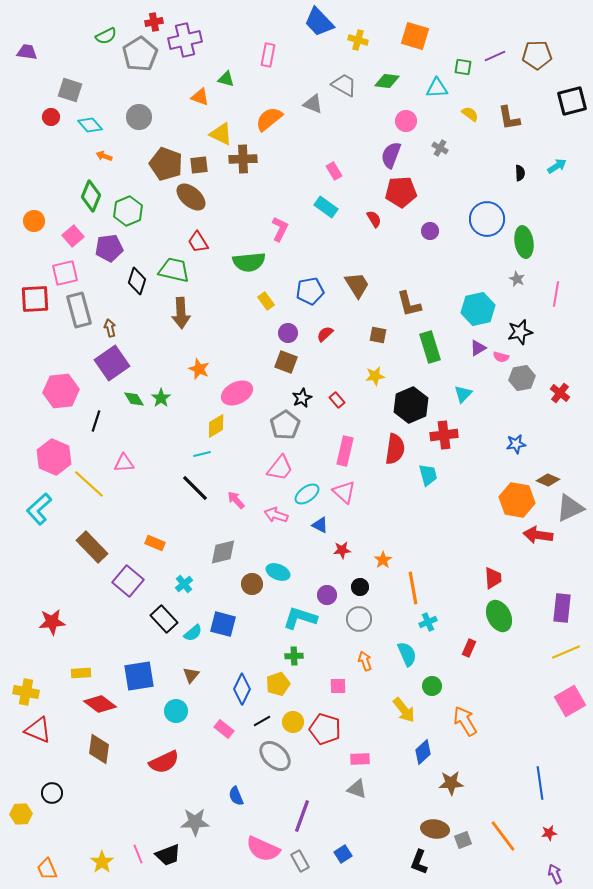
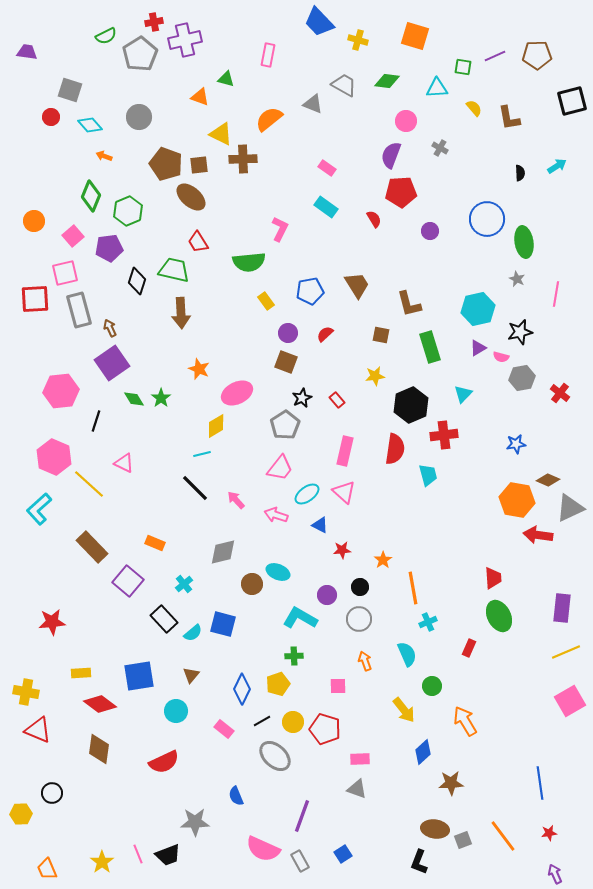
yellow semicircle at (470, 114): moved 4 px right, 6 px up; rotated 12 degrees clockwise
pink rectangle at (334, 171): moved 7 px left, 3 px up; rotated 24 degrees counterclockwise
brown arrow at (110, 328): rotated 12 degrees counterclockwise
brown square at (378, 335): moved 3 px right
pink triangle at (124, 463): rotated 30 degrees clockwise
cyan L-shape at (300, 618): rotated 12 degrees clockwise
